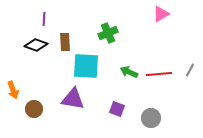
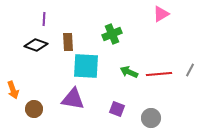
green cross: moved 4 px right, 1 px down
brown rectangle: moved 3 px right
